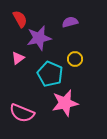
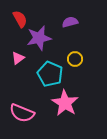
pink star: rotated 28 degrees counterclockwise
